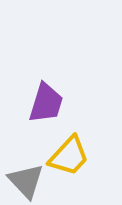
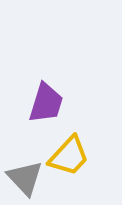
gray triangle: moved 1 px left, 3 px up
